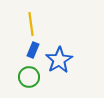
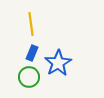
blue rectangle: moved 1 px left, 3 px down
blue star: moved 1 px left, 3 px down
